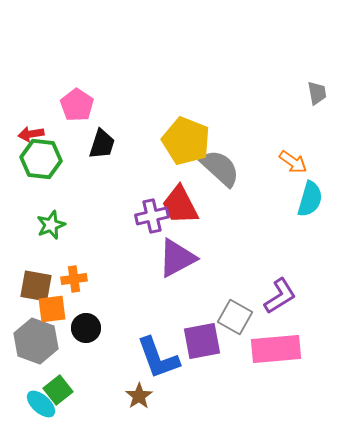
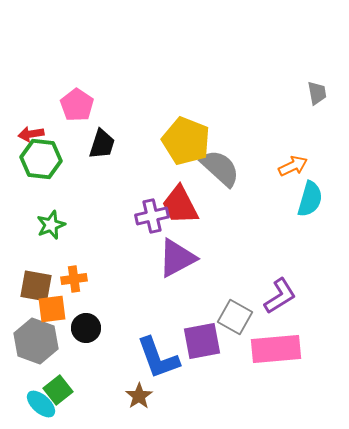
orange arrow: moved 4 px down; rotated 60 degrees counterclockwise
